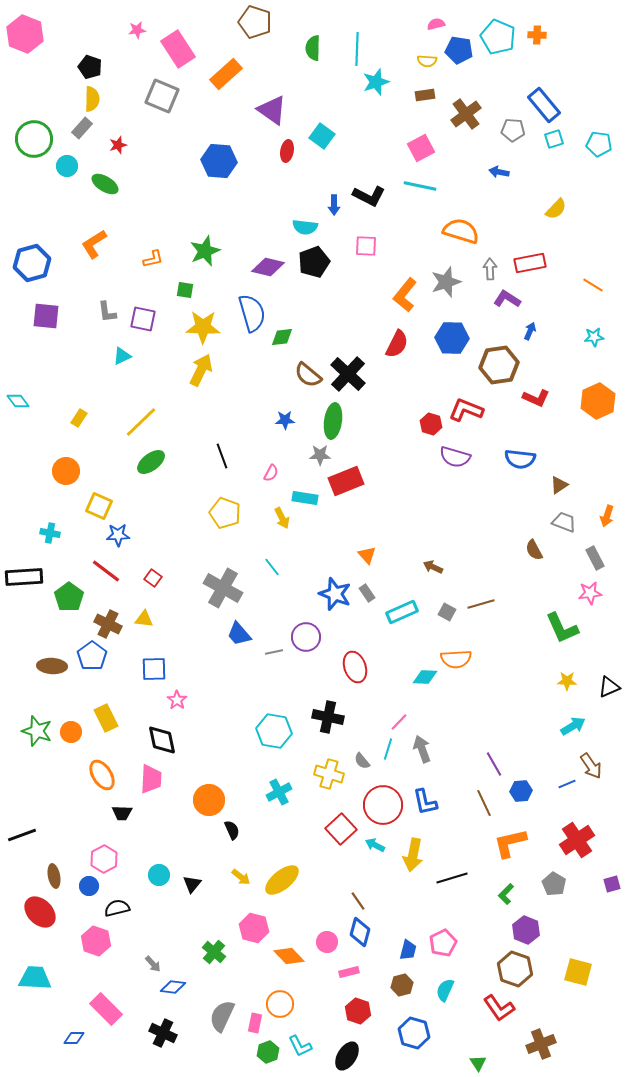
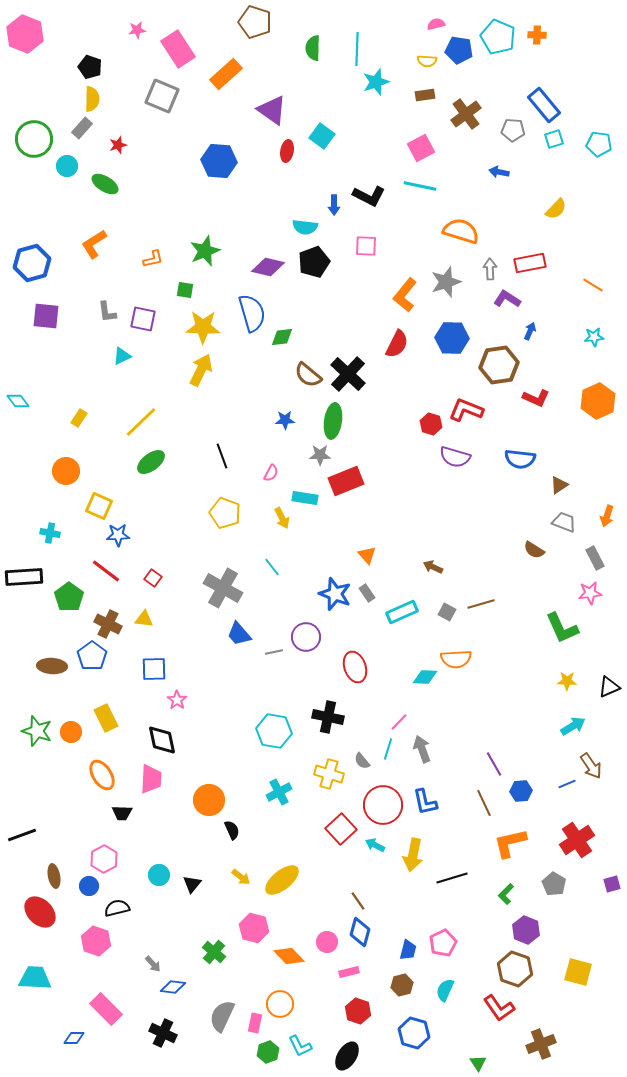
brown semicircle at (534, 550): rotated 30 degrees counterclockwise
